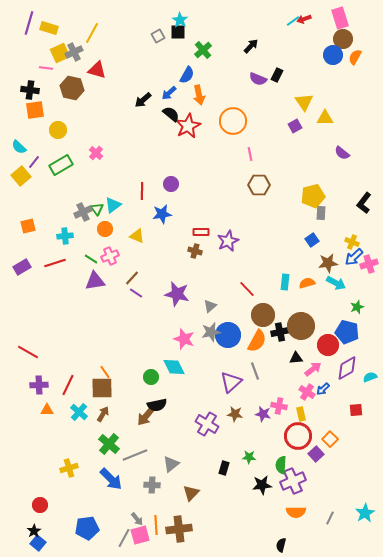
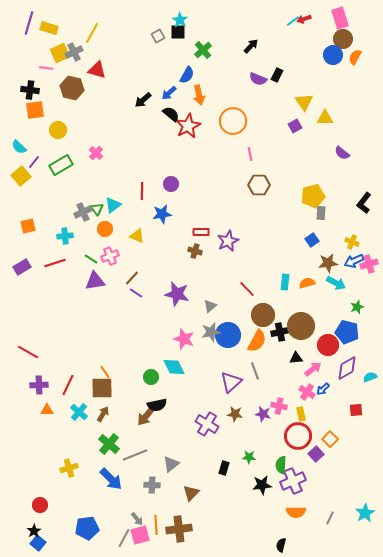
blue arrow at (354, 257): moved 4 px down; rotated 18 degrees clockwise
